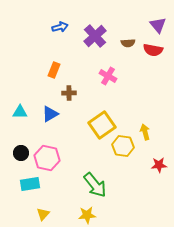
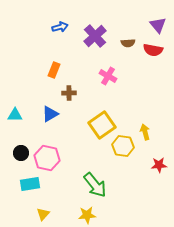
cyan triangle: moved 5 px left, 3 px down
